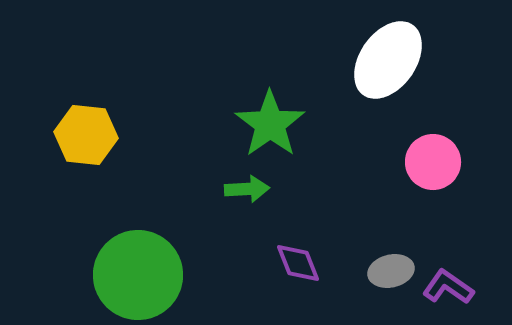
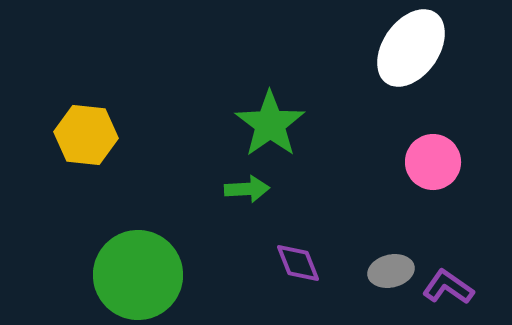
white ellipse: moved 23 px right, 12 px up
